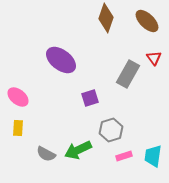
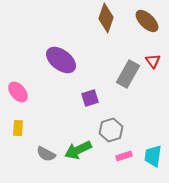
red triangle: moved 1 px left, 3 px down
pink ellipse: moved 5 px up; rotated 10 degrees clockwise
